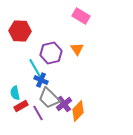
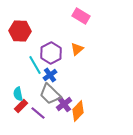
orange triangle: rotated 24 degrees clockwise
purple hexagon: rotated 15 degrees counterclockwise
cyan line: moved 3 px up
blue cross: moved 9 px right, 5 px up; rotated 32 degrees clockwise
cyan semicircle: moved 3 px right, 1 px down
gray trapezoid: moved 1 px right, 4 px up
red rectangle: rotated 16 degrees counterclockwise
purple line: rotated 21 degrees counterclockwise
